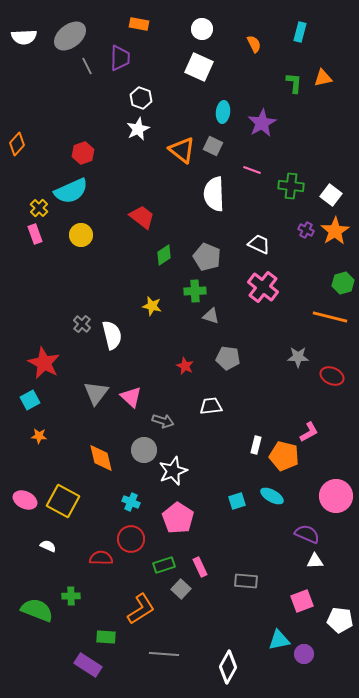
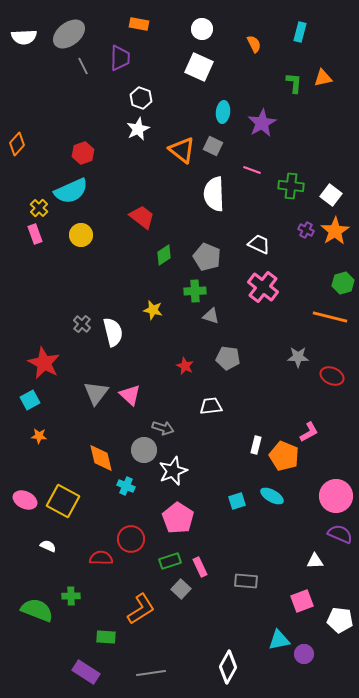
gray ellipse at (70, 36): moved 1 px left, 2 px up
gray line at (87, 66): moved 4 px left
yellow star at (152, 306): moved 1 px right, 4 px down
white semicircle at (112, 335): moved 1 px right, 3 px up
pink triangle at (131, 397): moved 1 px left, 2 px up
gray arrow at (163, 421): moved 7 px down
orange pentagon at (284, 456): rotated 8 degrees clockwise
cyan cross at (131, 502): moved 5 px left, 16 px up
purple semicircle at (307, 534): moved 33 px right
green rectangle at (164, 565): moved 6 px right, 4 px up
gray line at (164, 654): moved 13 px left, 19 px down; rotated 12 degrees counterclockwise
purple rectangle at (88, 665): moved 2 px left, 7 px down
